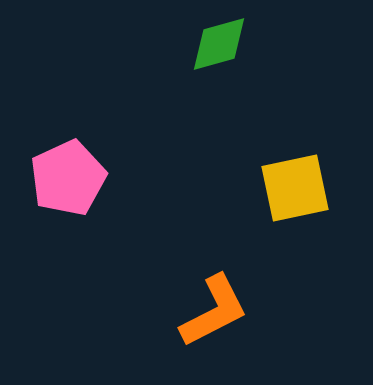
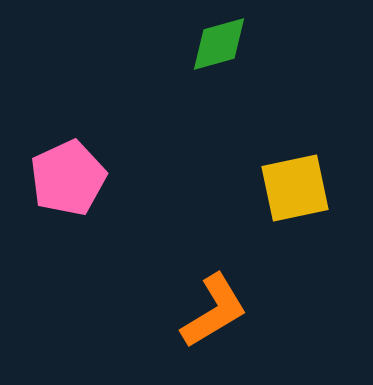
orange L-shape: rotated 4 degrees counterclockwise
